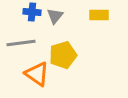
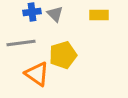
blue cross: rotated 12 degrees counterclockwise
gray triangle: moved 2 px up; rotated 24 degrees counterclockwise
